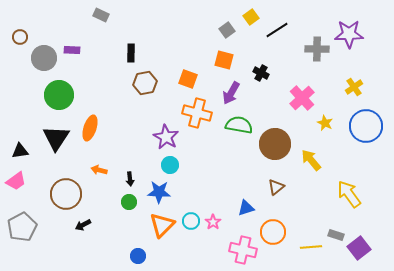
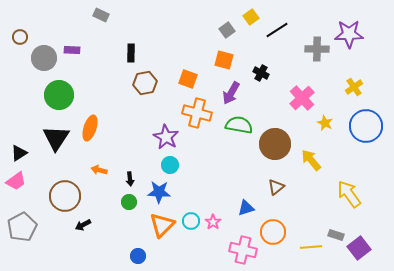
black triangle at (20, 151): moved 1 px left, 2 px down; rotated 24 degrees counterclockwise
brown circle at (66, 194): moved 1 px left, 2 px down
